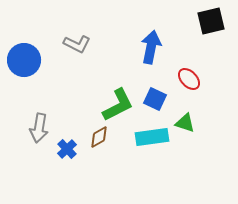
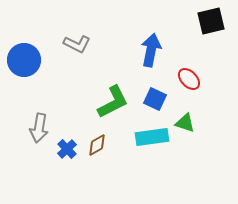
blue arrow: moved 3 px down
green L-shape: moved 5 px left, 3 px up
brown diamond: moved 2 px left, 8 px down
